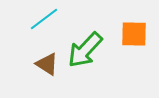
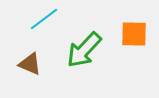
green arrow: moved 1 px left
brown triangle: moved 17 px left; rotated 10 degrees counterclockwise
